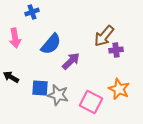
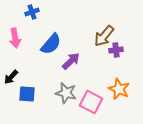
black arrow: rotated 77 degrees counterclockwise
blue square: moved 13 px left, 6 px down
gray star: moved 8 px right, 2 px up
